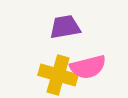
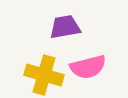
yellow cross: moved 14 px left
